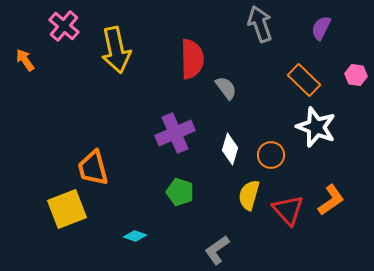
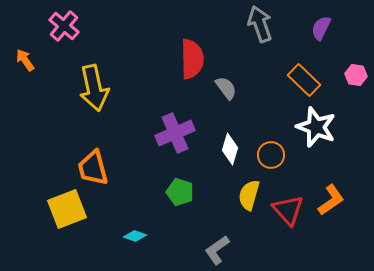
yellow arrow: moved 22 px left, 38 px down
